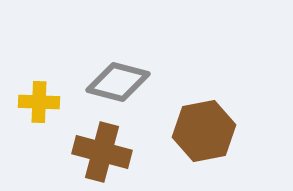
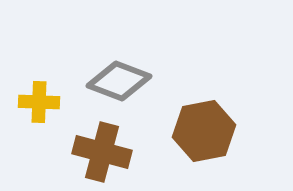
gray diamond: moved 1 px right, 1 px up; rotated 6 degrees clockwise
